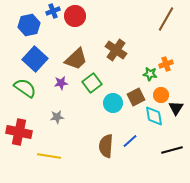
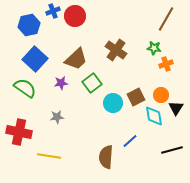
green star: moved 4 px right, 26 px up
brown semicircle: moved 11 px down
